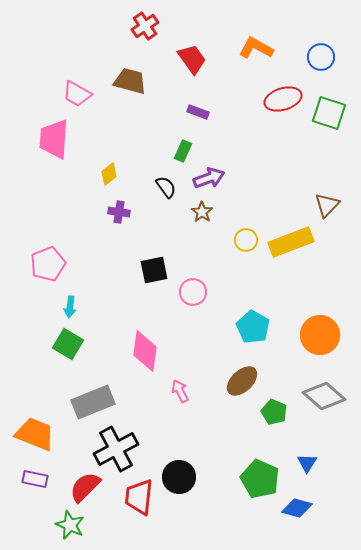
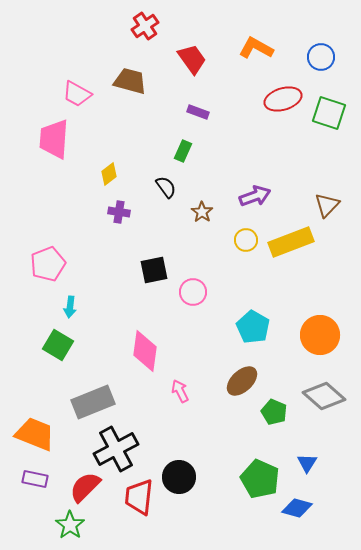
purple arrow at (209, 178): moved 46 px right, 18 px down
green square at (68, 344): moved 10 px left, 1 px down
green star at (70, 525): rotated 12 degrees clockwise
